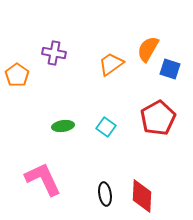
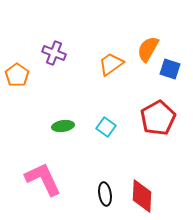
purple cross: rotated 10 degrees clockwise
